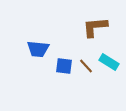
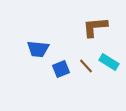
blue square: moved 3 px left, 3 px down; rotated 30 degrees counterclockwise
